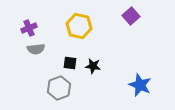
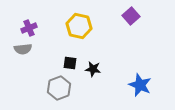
gray semicircle: moved 13 px left
black star: moved 3 px down
